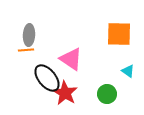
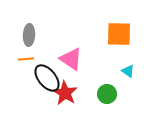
orange line: moved 9 px down
